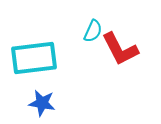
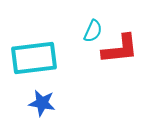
red L-shape: rotated 69 degrees counterclockwise
